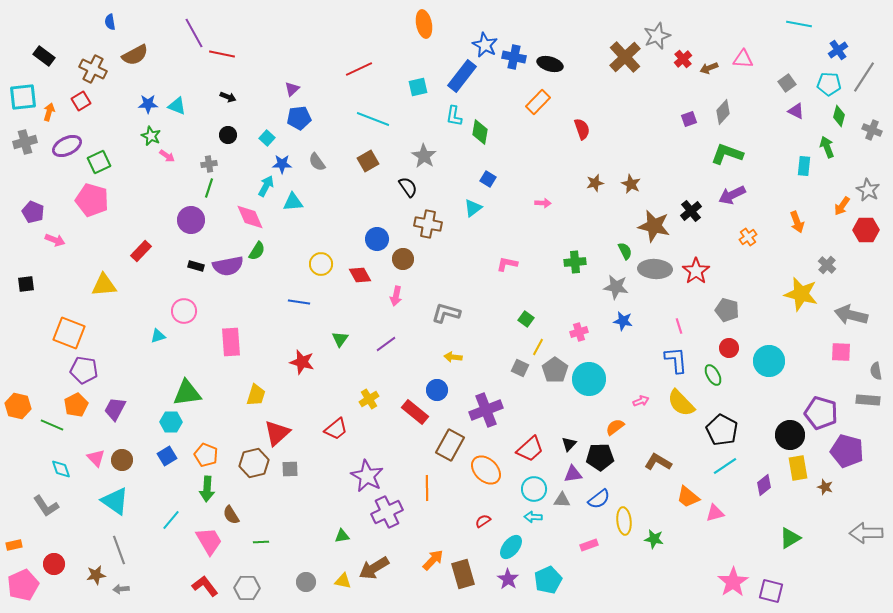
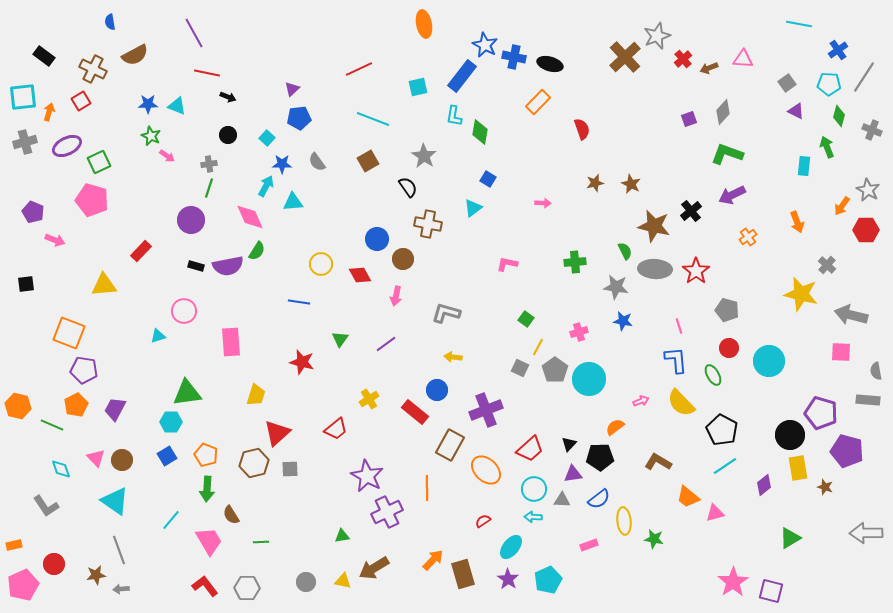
red line at (222, 54): moved 15 px left, 19 px down
